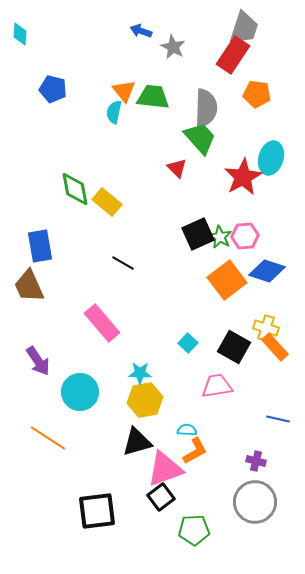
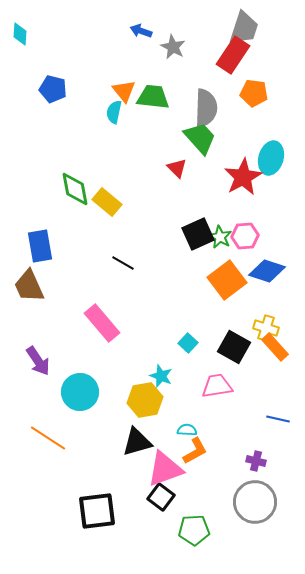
orange pentagon at (257, 94): moved 3 px left, 1 px up
cyan star at (140, 373): moved 21 px right, 3 px down; rotated 20 degrees clockwise
black square at (161, 497): rotated 16 degrees counterclockwise
